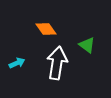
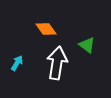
cyan arrow: rotated 35 degrees counterclockwise
